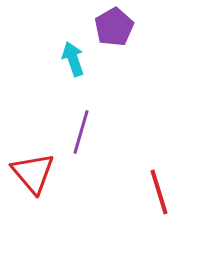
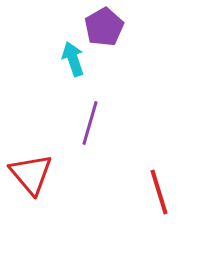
purple pentagon: moved 10 px left
purple line: moved 9 px right, 9 px up
red triangle: moved 2 px left, 1 px down
